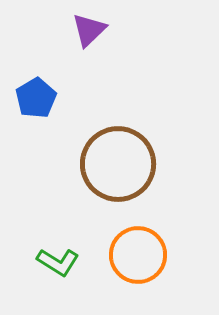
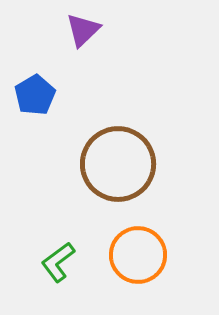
purple triangle: moved 6 px left
blue pentagon: moved 1 px left, 3 px up
green L-shape: rotated 111 degrees clockwise
